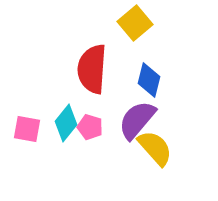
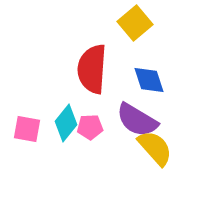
blue diamond: rotated 32 degrees counterclockwise
purple semicircle: rotated 99 degrees counterclockwise
pink pentagon: rotated 20 degrees counterclockwise
